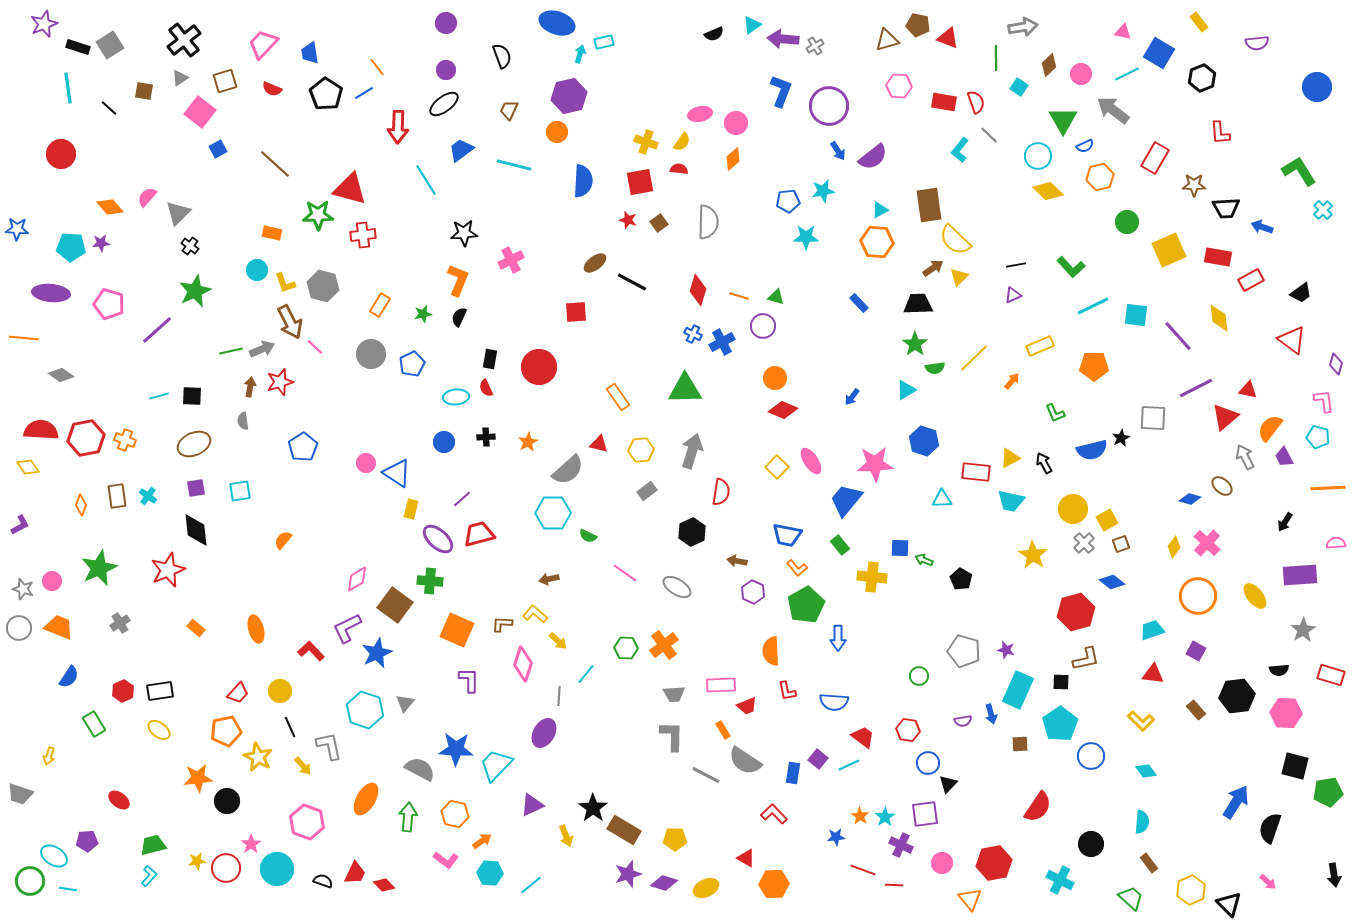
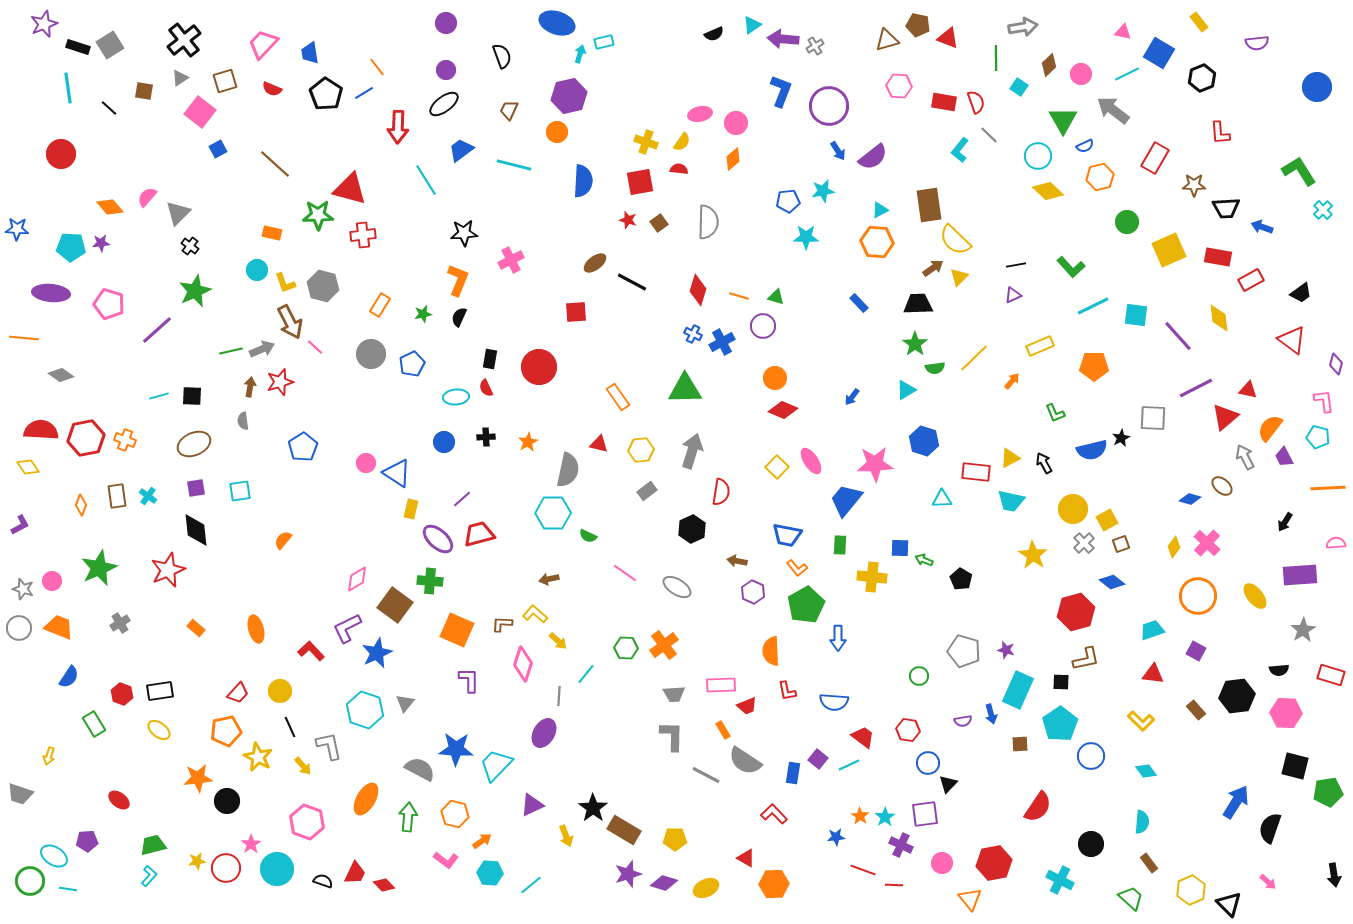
gray semicircle at (568, 470): rotated 36 degrees counterclockwise
black hexagon at (692, 532): moved 3 px up
green rectangle at (840, 545): rotated 42 degrees clockwise
red hexagon at (123, 691): moved 1 px left, 3 px down; rotated 15 degrees counterclockwise
